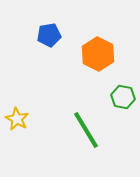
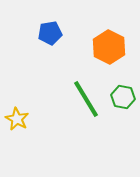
blue pentagon: moved 1 px right, 2 px up
orange hexagon: moved 11 px right, 7 px up
green line: moved 31 px up
